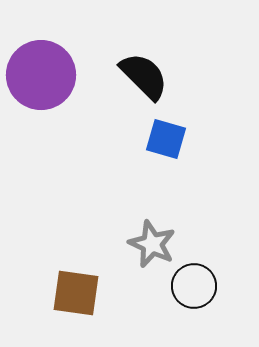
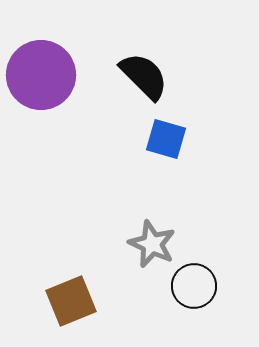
brown square: moved 5 px left, 8 px down; rotated 30 degrees counterclockwise
